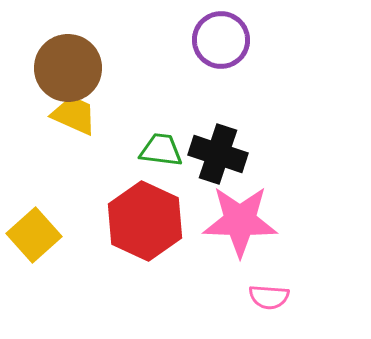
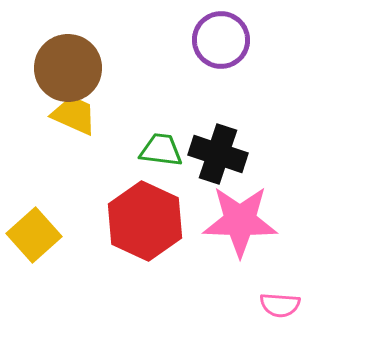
pink semicircle: moved 11 px right, 8 px down
